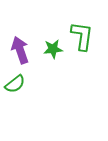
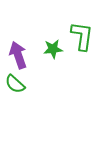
purple arrow: moved 2 px left, 5 px down
green semicircle: rotated 80 degrees clockwise
